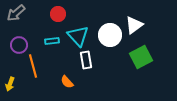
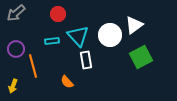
purple circle: moved 3 px left, 4 px down
yellow arrow: moved 3 px right, 2 px down
